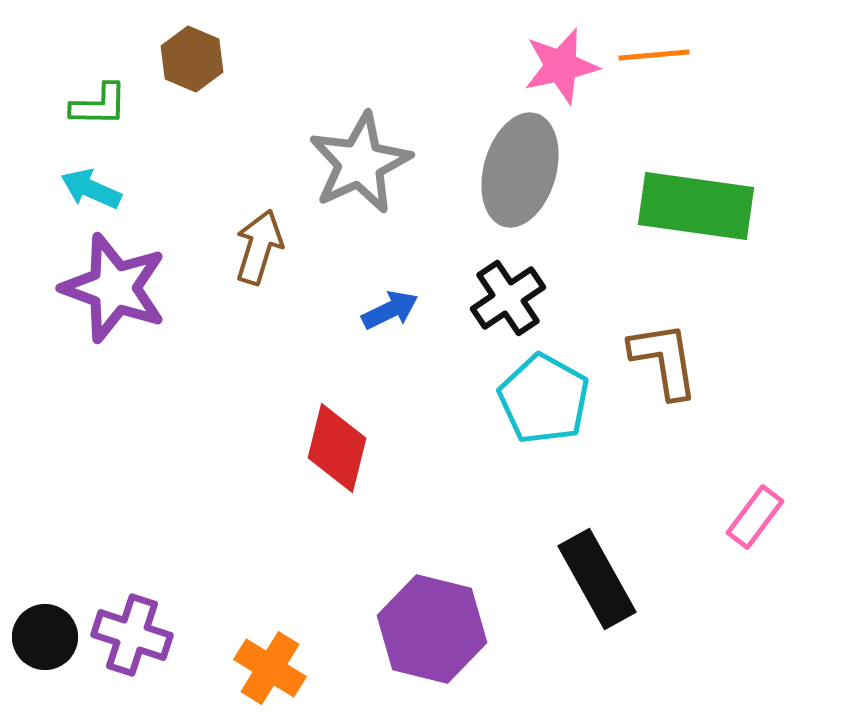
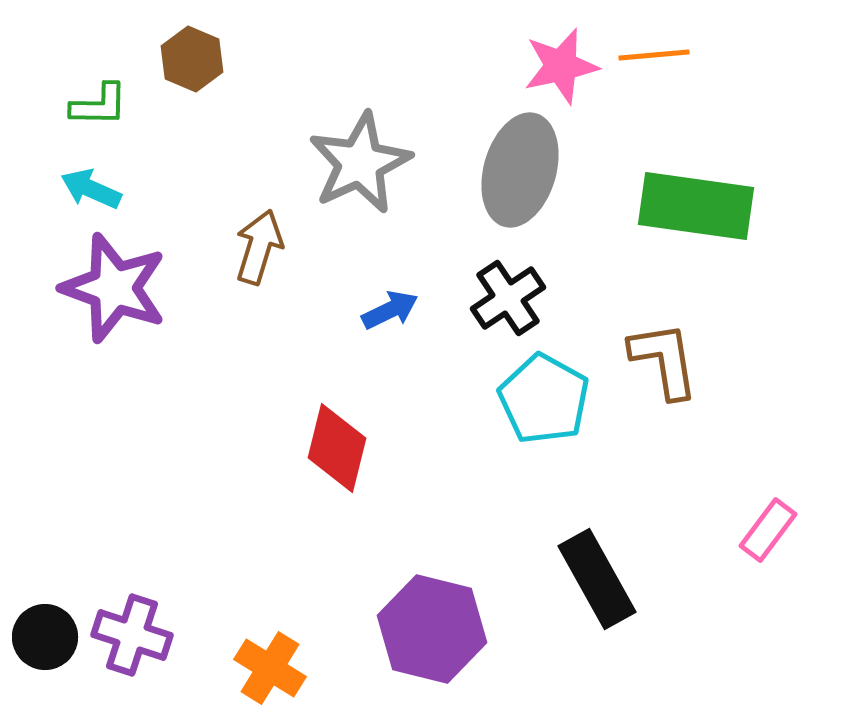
pink rectangle: moved 13 px right, 13 px down
